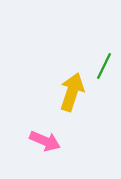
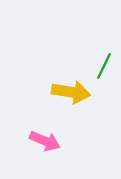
yellow arrow: moved 1 px left; rotated 81 degrees clockwise
